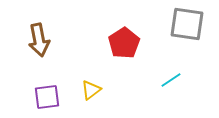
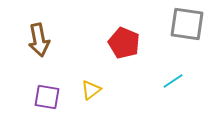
red pentagon: rotated 16 degrees counterclockwise
cyan line: moved 2 px right, 1 px down
purple square: rotated 16 degrees clockwise
